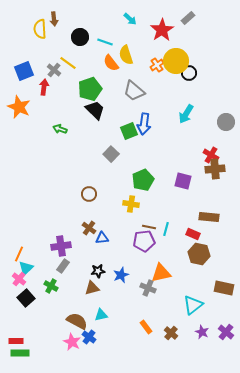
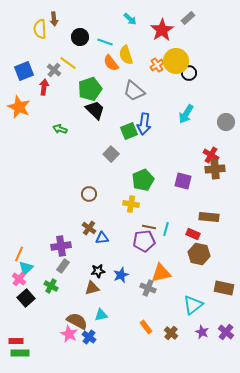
pink star at (72, 342): moved 3 px left, 8 px up
